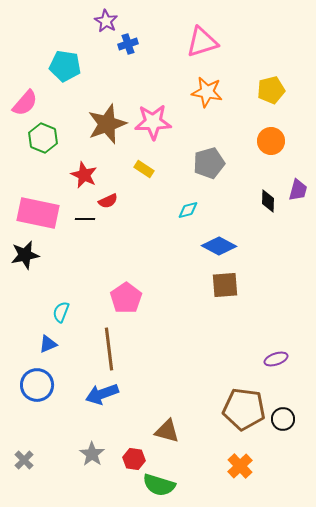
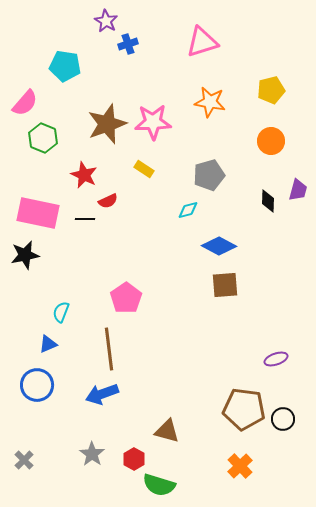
orange star: moved 3 px right, 10 px down
gray pentagon: moved 12 px down
red hexagon: rotated 20 degrees clockwise
